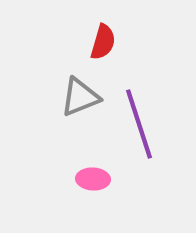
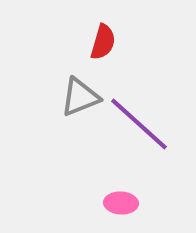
purple line: rotated 30 degrees counterclockwise
pink ellipse: moved 28 px right, 24 px down
